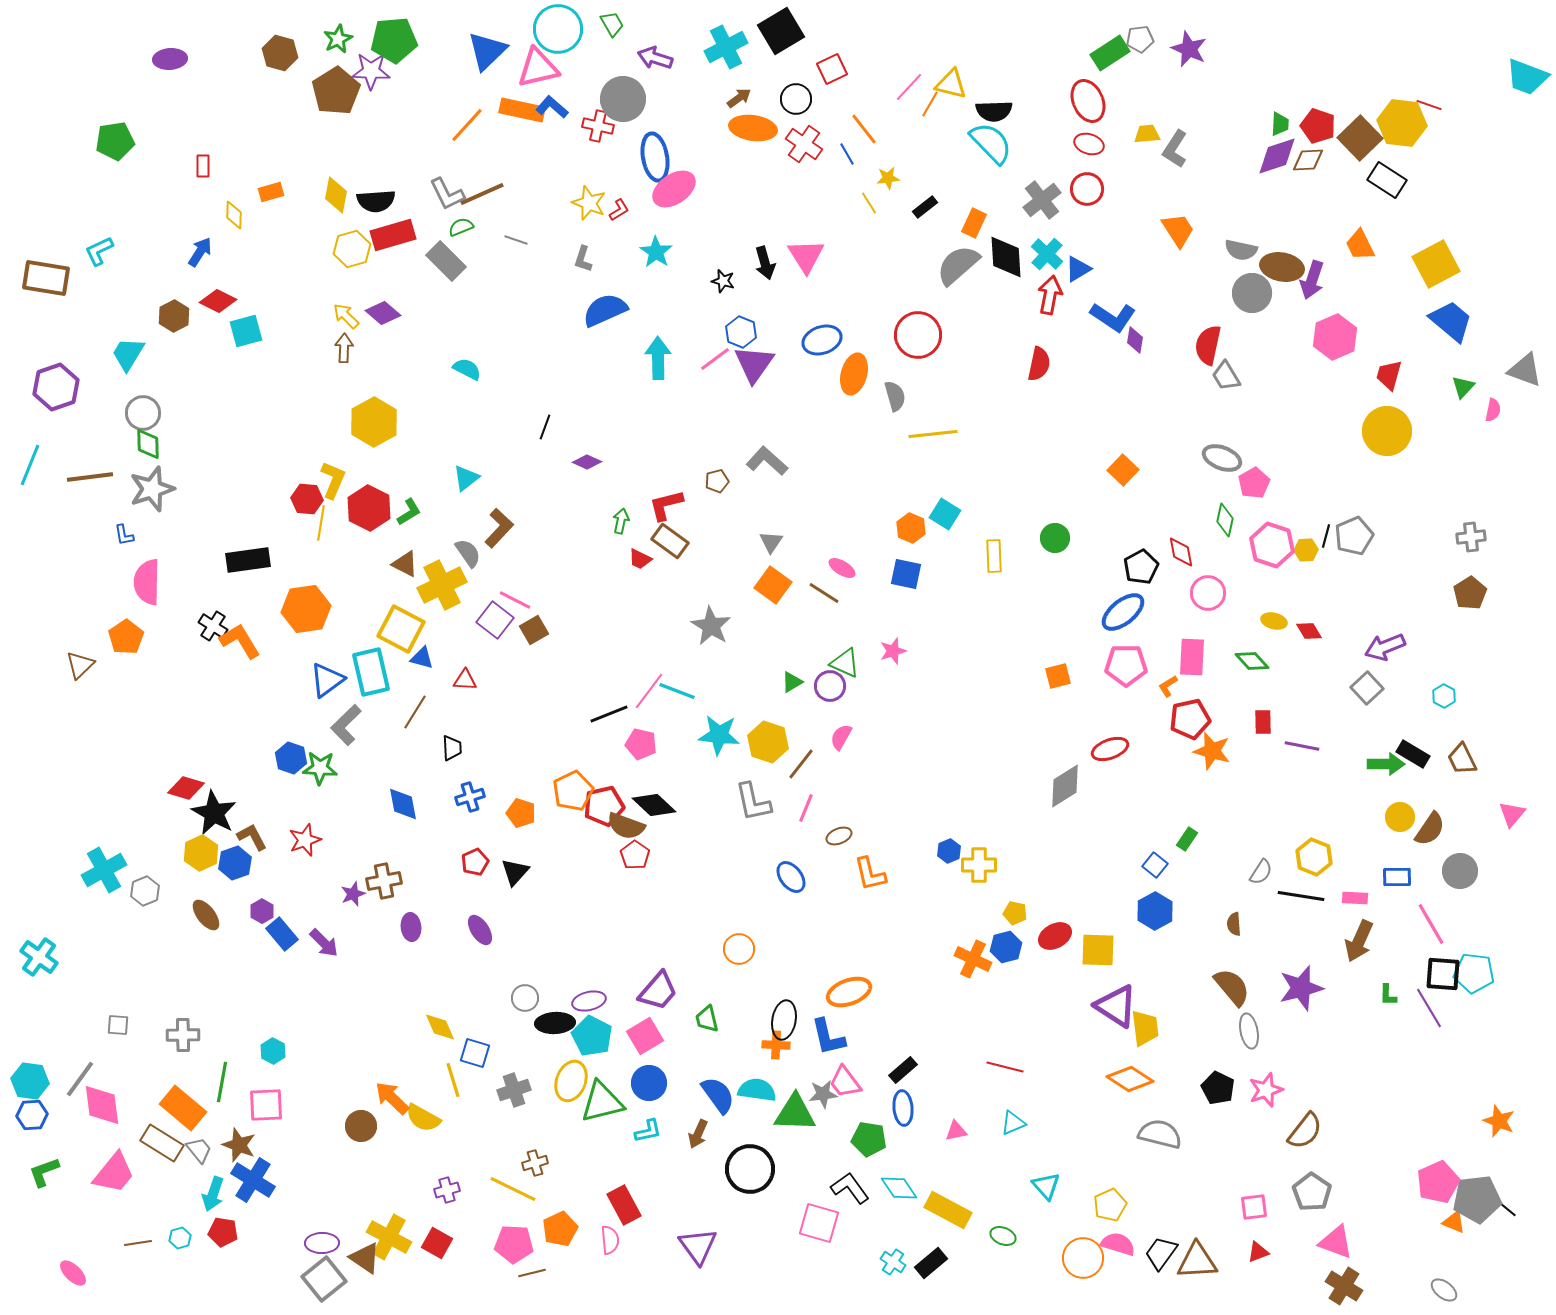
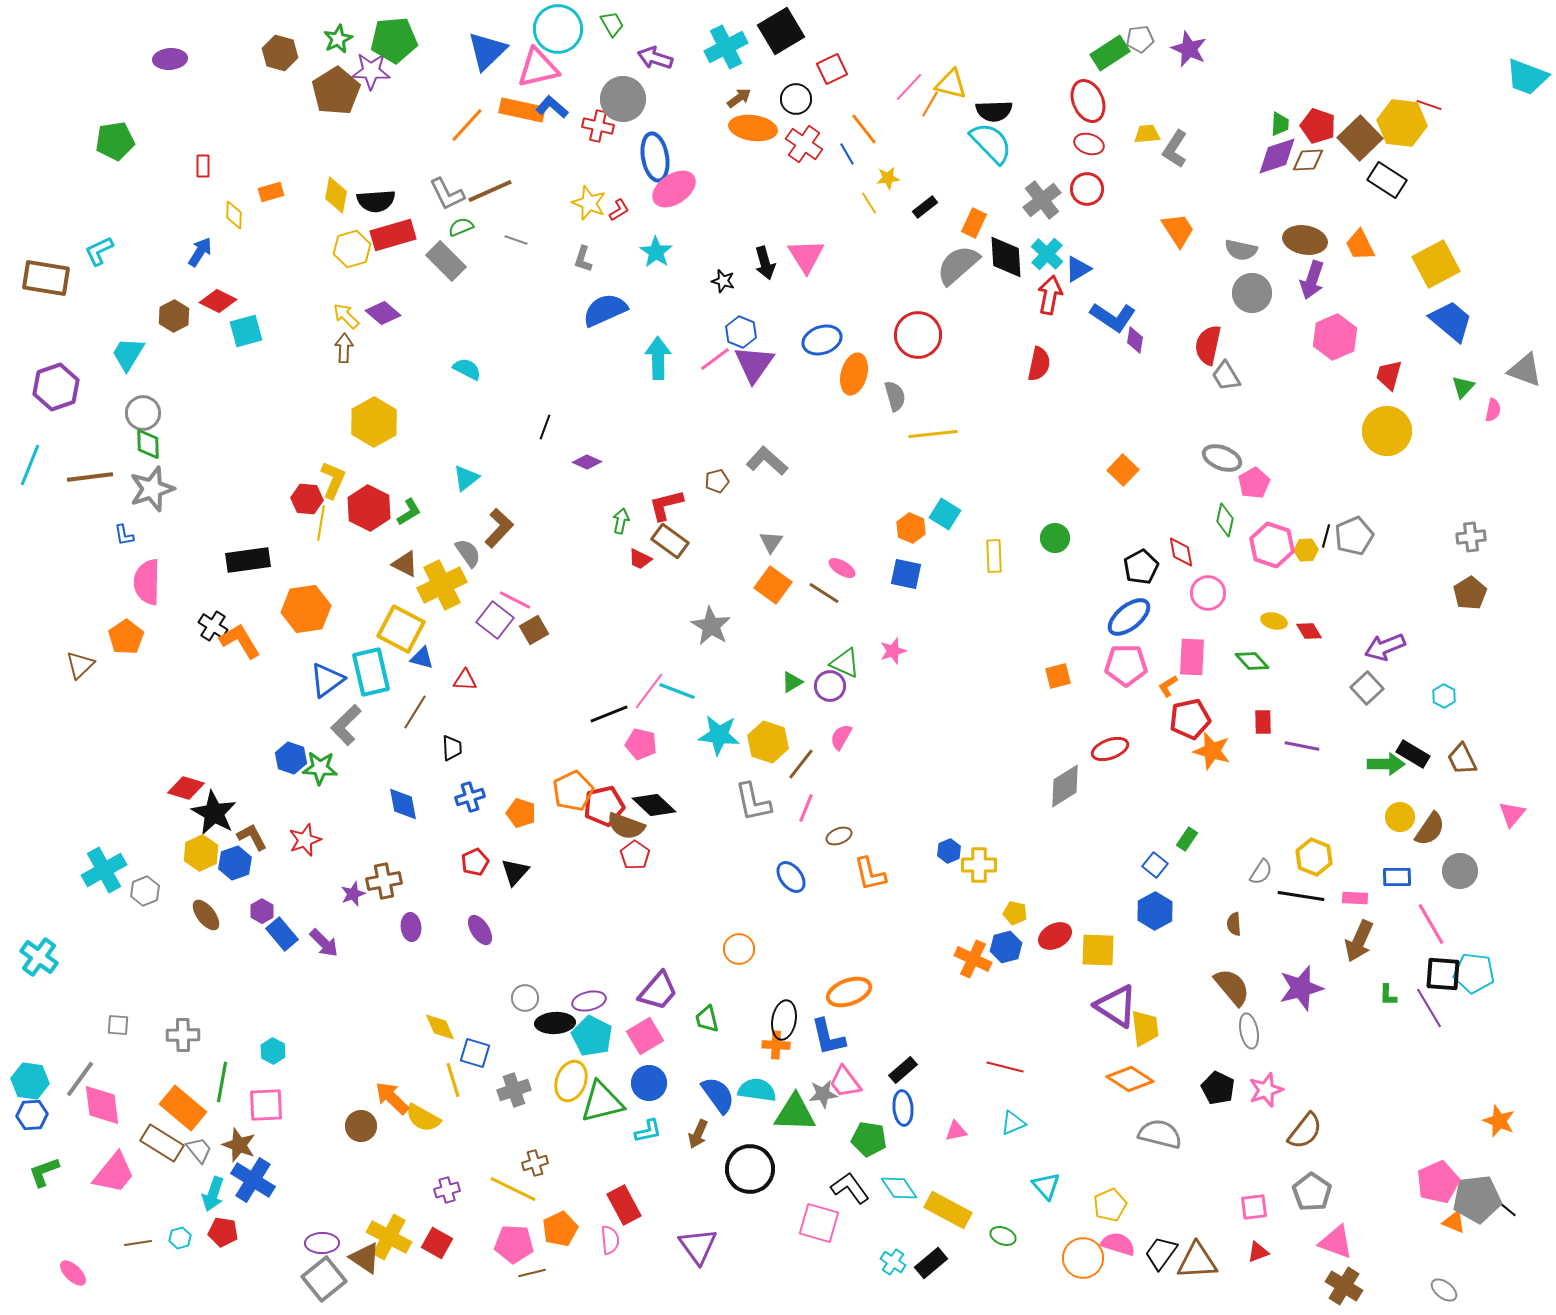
brown line at (482, 194): moved 8 px right, 3 px up
brown ellipse at (1282, 267): moved 23 px right, 27 px up
blue ellipse at (1123, 612): moved 6 px right, 5 px down
